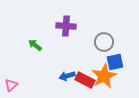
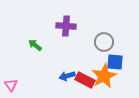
blue square: rotated 18 degrees clockwise
pink triangle: rotated 24 degrees counterclockwise
